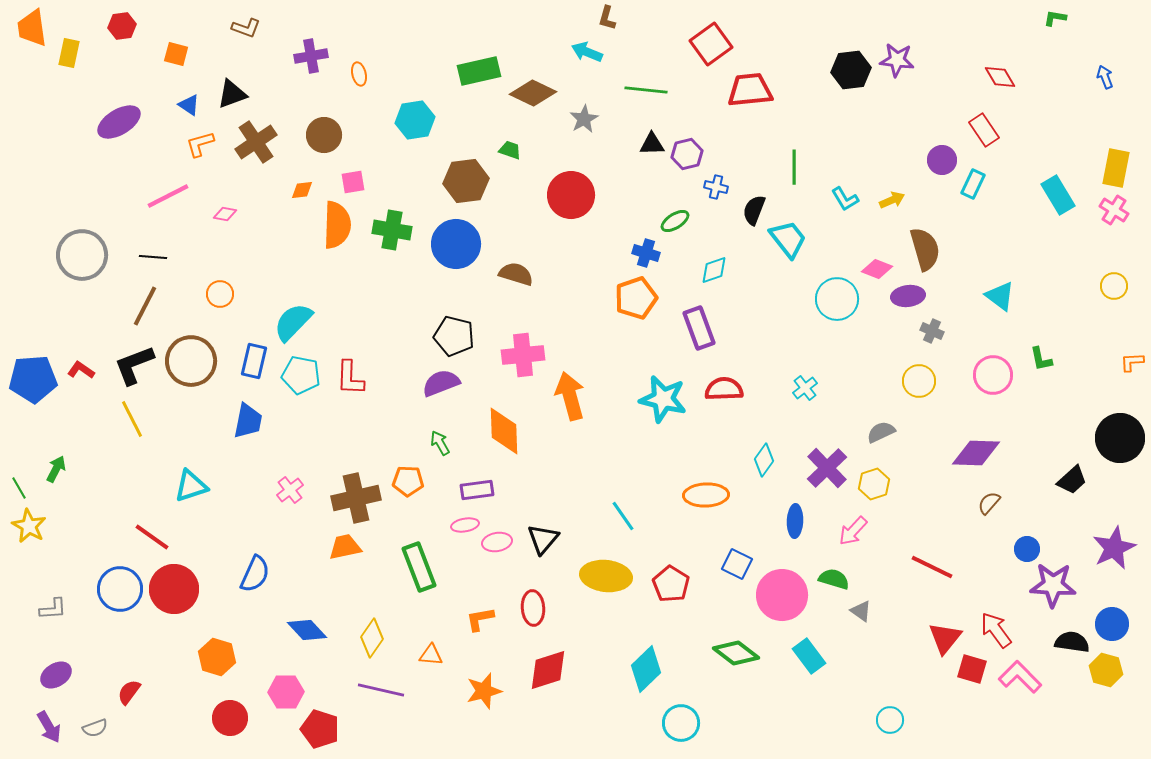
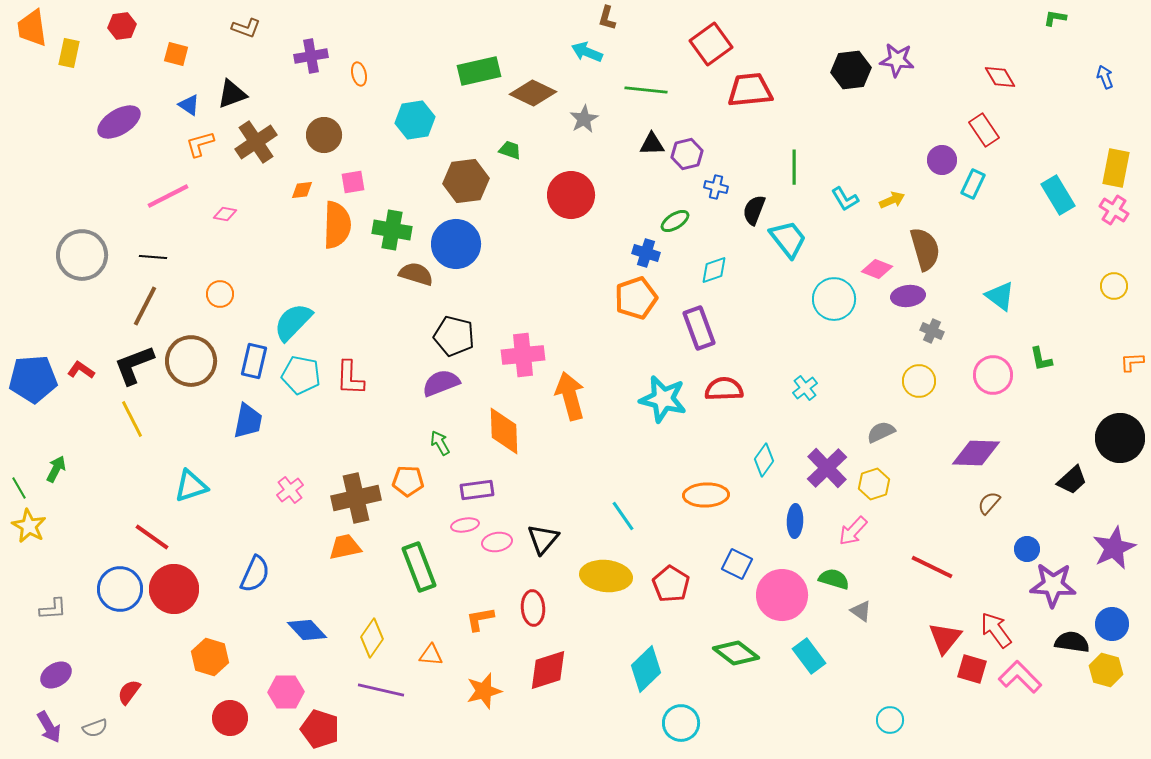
brown semicircle at (516, 274): moved 100 px left
cyan circle at (837, 299): moved 3 px left
orange hexagon at (217, 657): moved 7 px left
